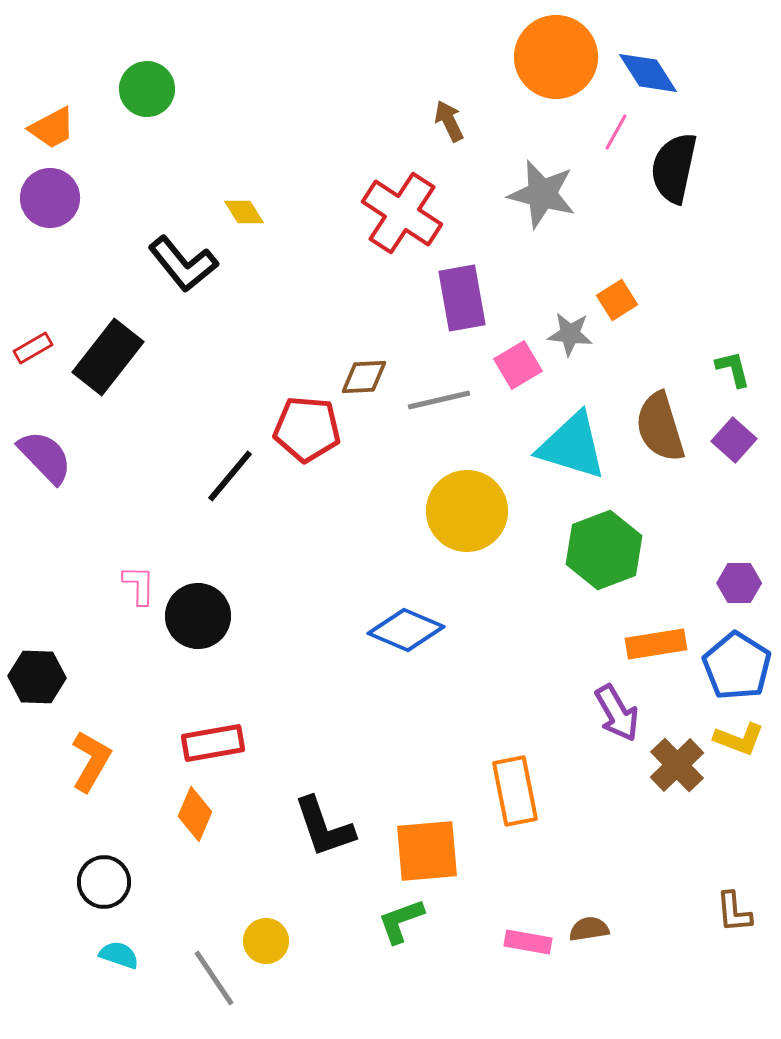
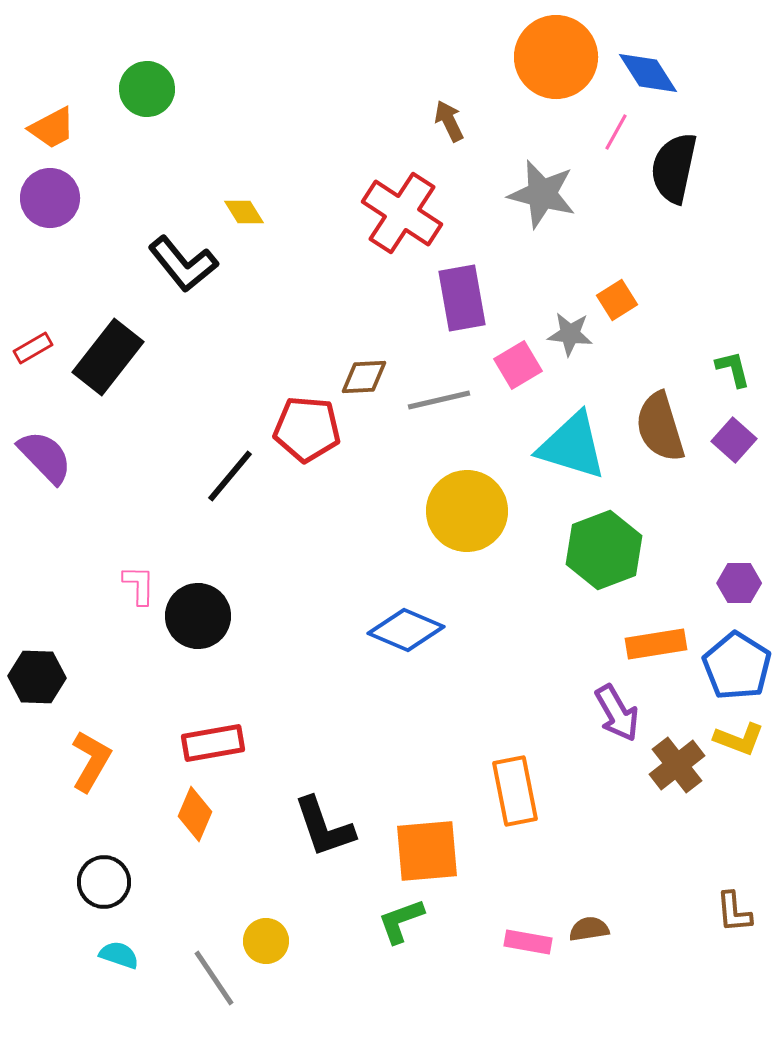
brown cross at (677, 765): rotated 6 degrees clockwise
